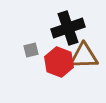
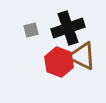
gray square: moved 20 px up
brown triangle: moved 2 px left; rotated 28 degrees clockwise
